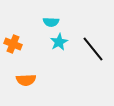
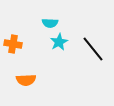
cyan semicircle: moved 1 px left, 1 px down
orange cross: rotated 12 degrees counterclockwise
